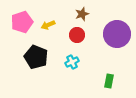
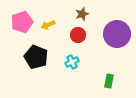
red circle: moved 1 px right
